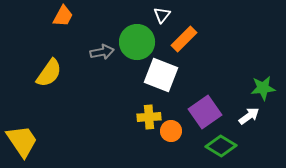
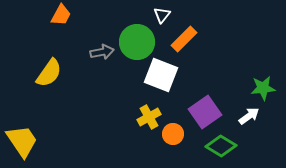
orange trapezoid: moved 2 px left, 1 px up
yellow cross: rotated 25 degrees counterclockwise
orange circle: moved 2 px right, 3 px down
